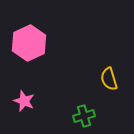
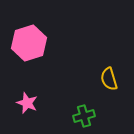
pink hexagon: rotated 8 degrees clockwise
pink star: moved 3 px right, 2 px down
